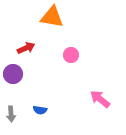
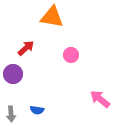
red arrow: rotated 18 degrees counterclockwise
blue semicircle: moved 3 px left
